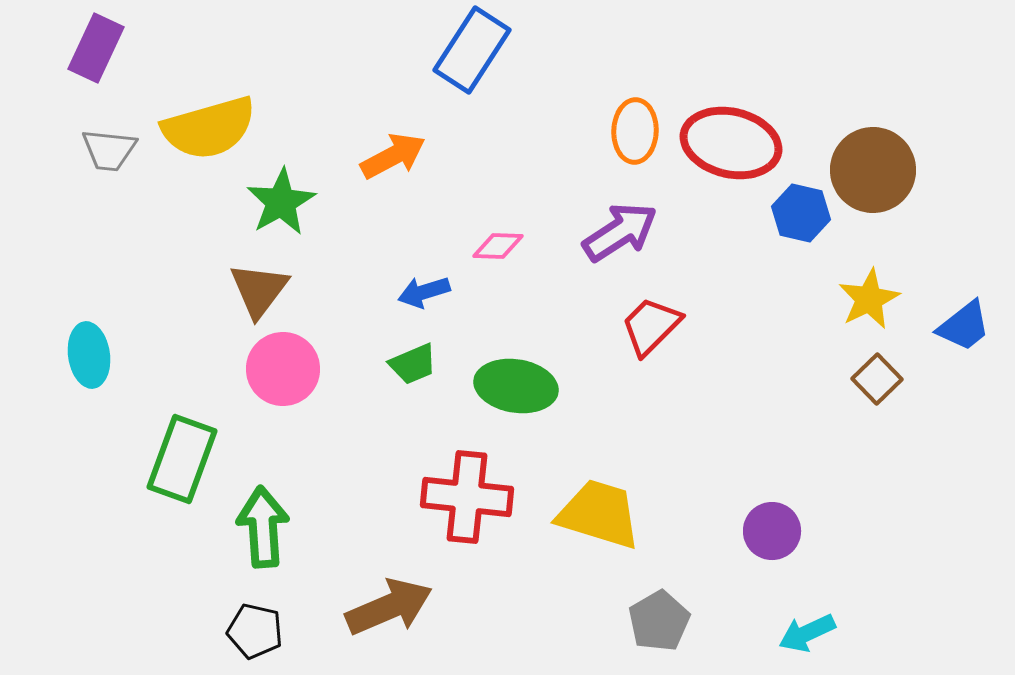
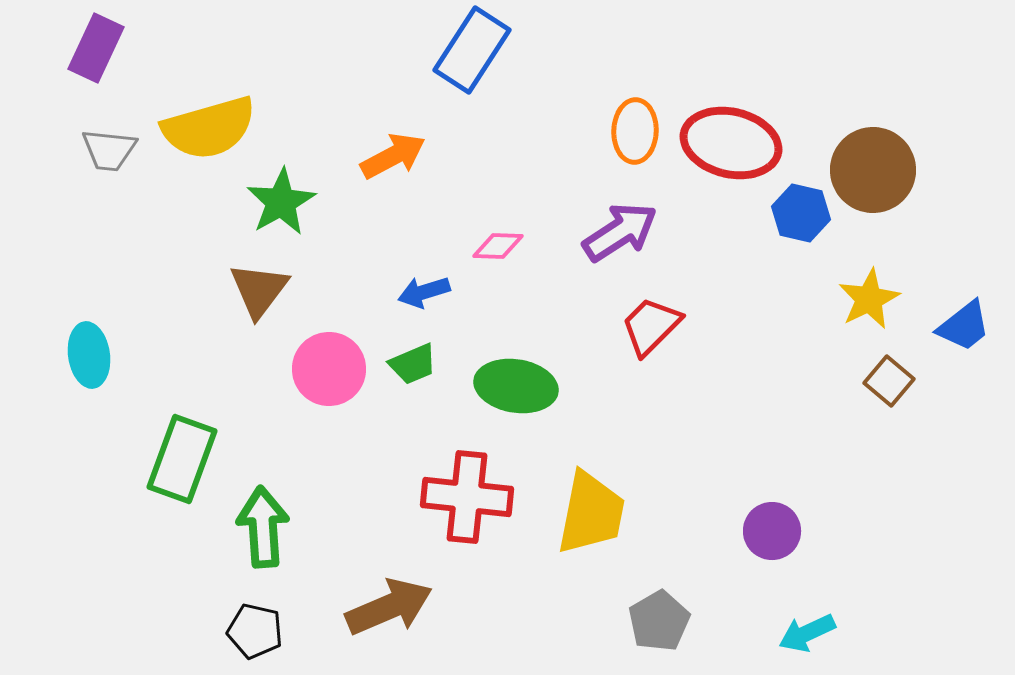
pink circle: moved 46 px right
brown square: moved 12 px right, 2 px down; rotated 6 degrees counterclockwise
yellow trapezoid: moved 8 px left, 1 px up; rotated 84 degrees clockwise
